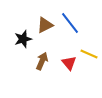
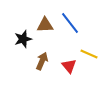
brown triangle: rotated 24 degrees clockwise
red triangle: moved 3 px down
